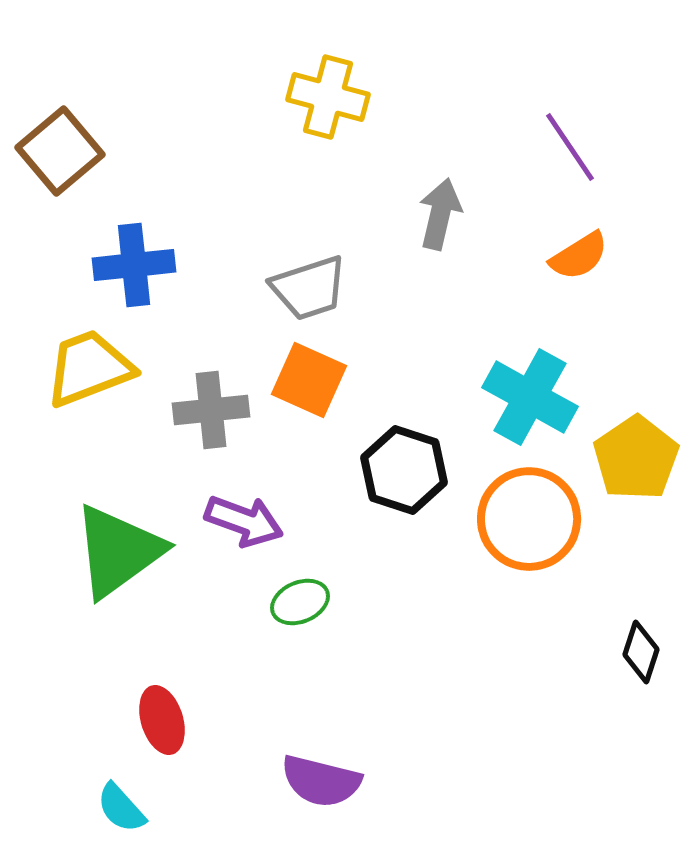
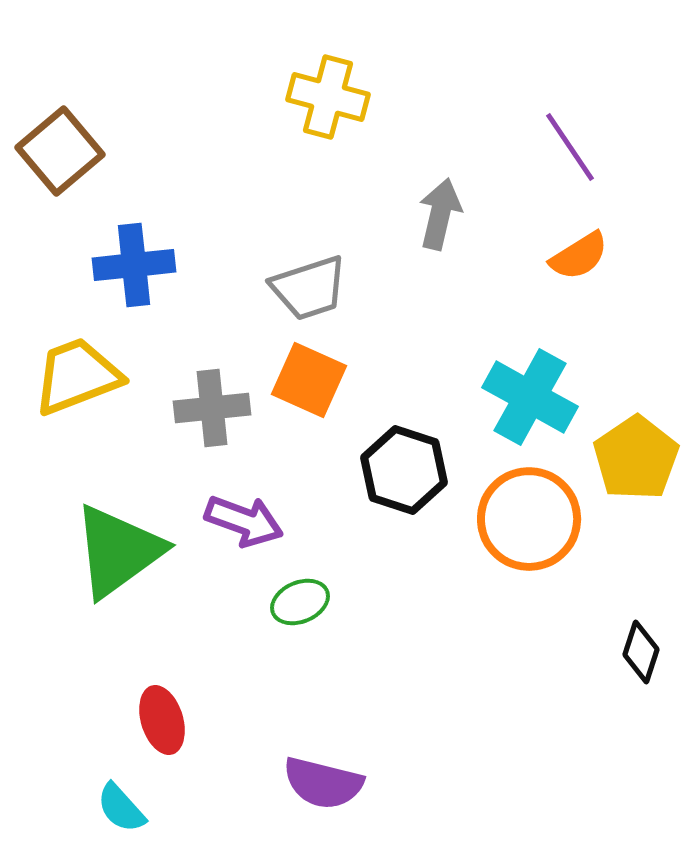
yellow trapezoid: moved 12 px left, 8 px down
gray cross: moved 1 px right, 2 px up
purple semicircle: moved 2 px right, 2 px down
